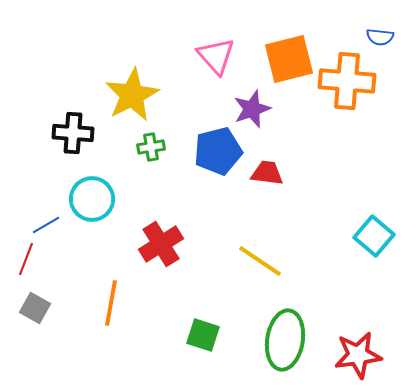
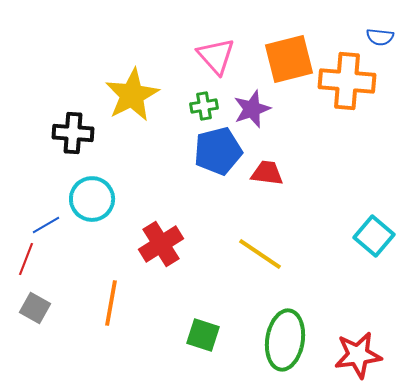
green cross: moved 53 px right, 41 px up
yellow line: moved 7 px up
